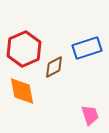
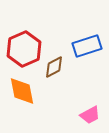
blue rectangle: moved 2 px up
pink trapezoid: rotated 80 degrees clockwise
